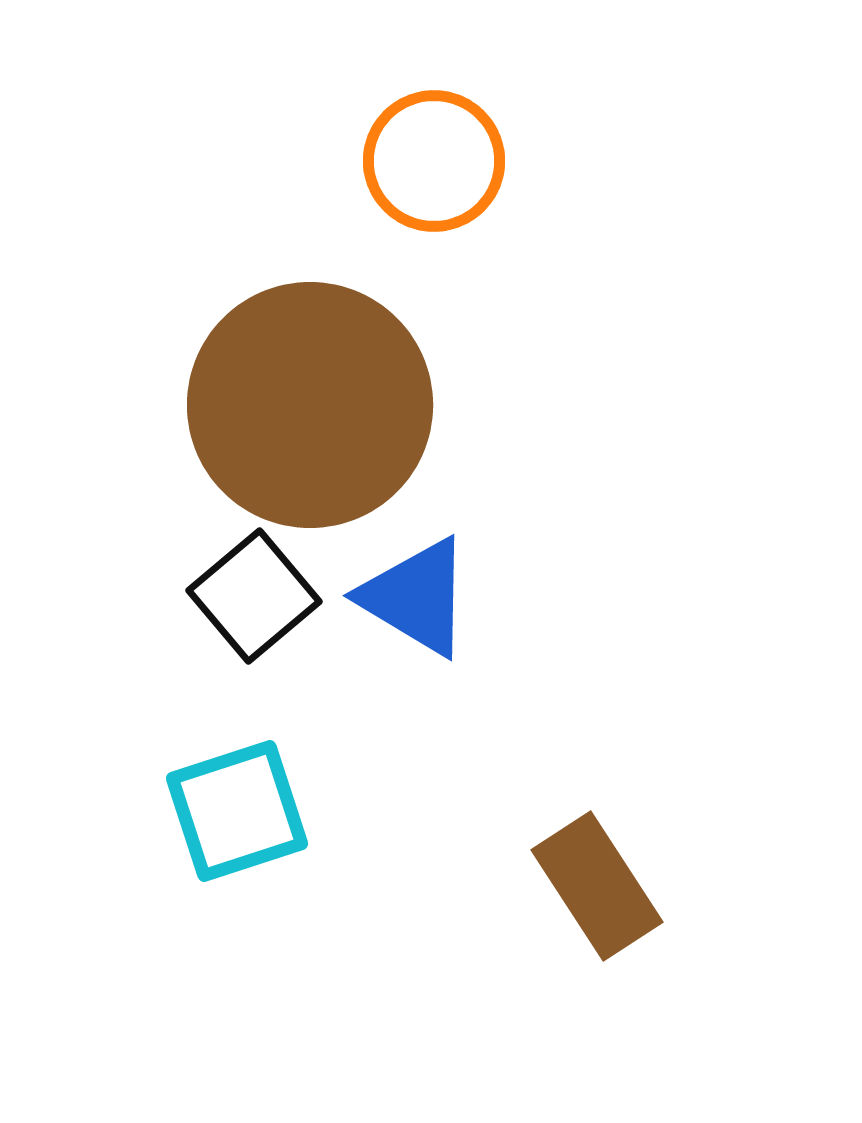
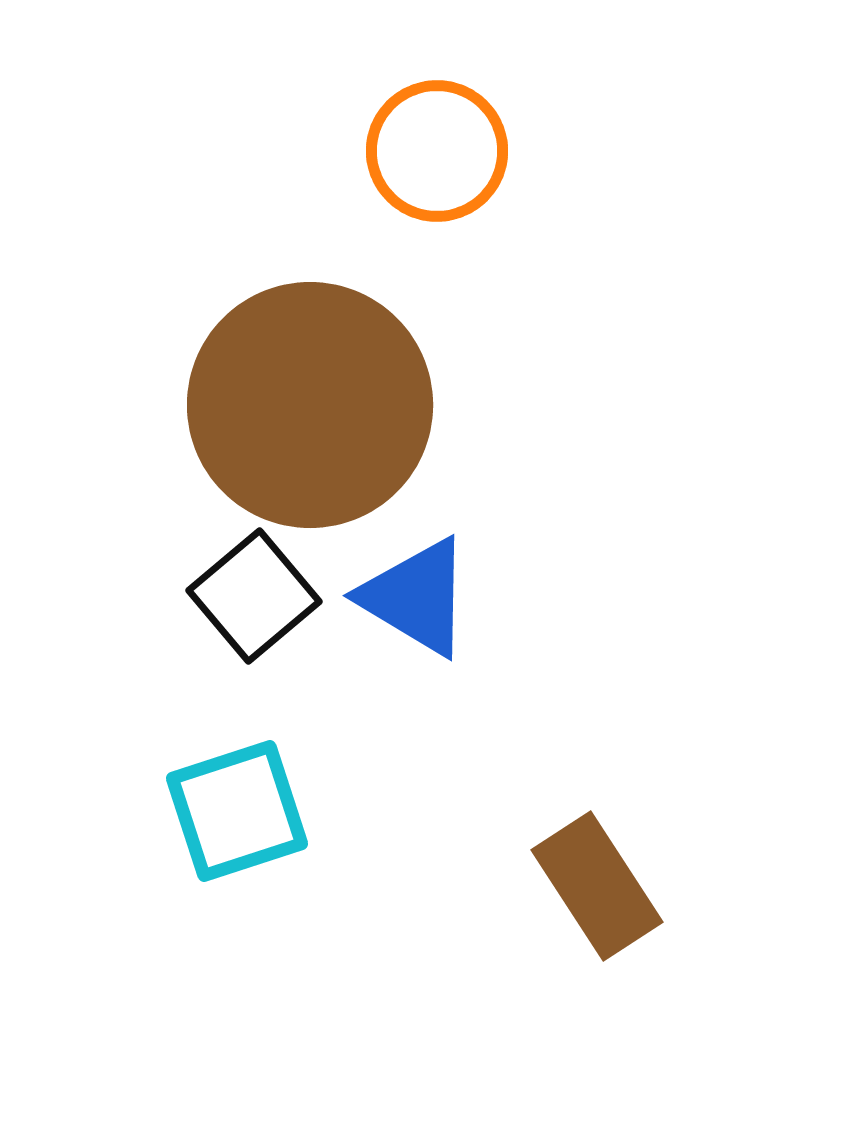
orange circle: moved 3 px right, 10 px up
